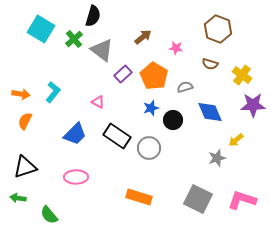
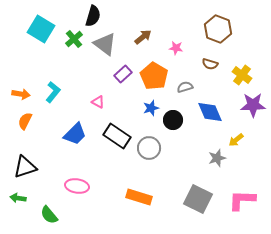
gray triangle: moved 3 px right, 6 px up
pink ellipse: moved 1 px right, 9 px down; rotated 10 degrees clockwise
pink L-shape: rotated 16 degrees counterclockwise
